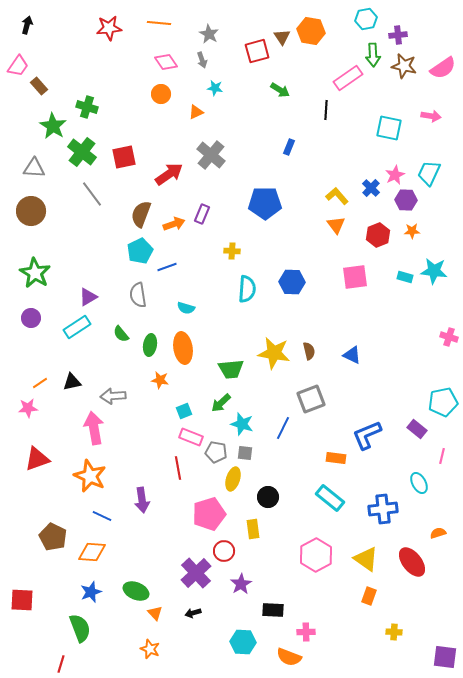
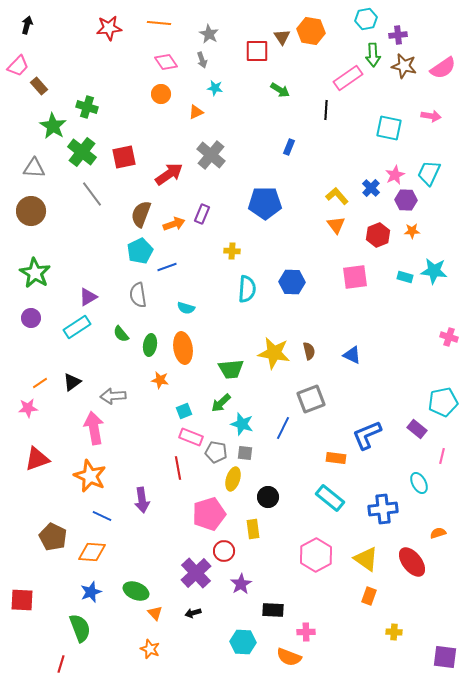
red square at (257, 51): rotated 15 degrees clockwise
pink trapezoid at (18, 66): rotated 10 degrees clockwise
black triangle at (72, 382): rotated 24 degrees counterclockwise
